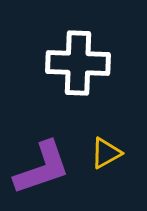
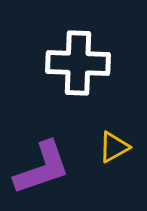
yellow triangle: moved 8 px right, 6 px up
